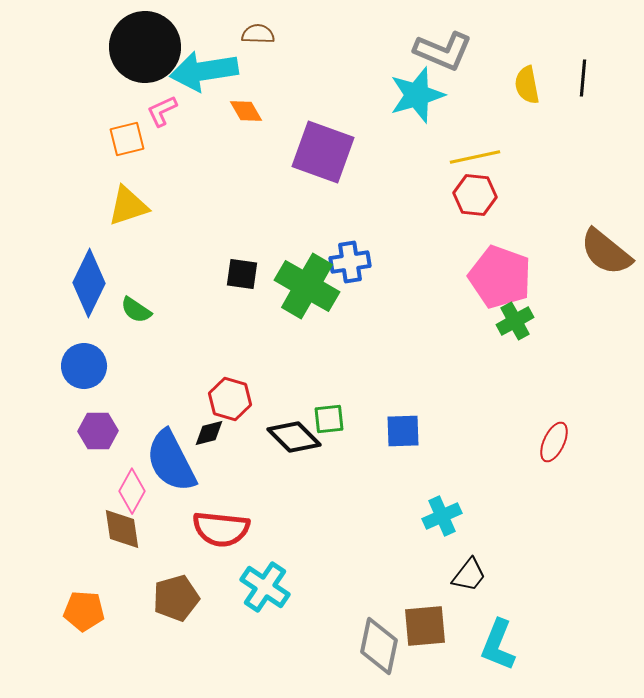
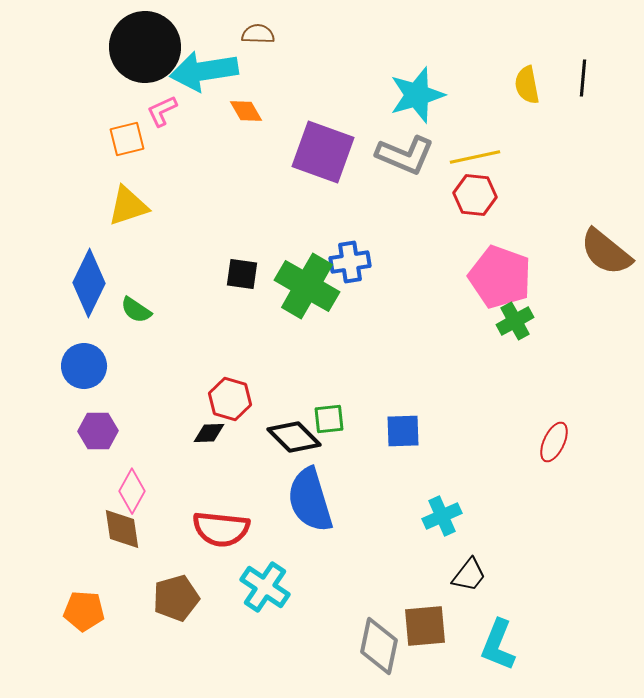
gray L-shape at (443, 51): moved 38 px left, 104 px down
black diamond at (209, 433): rotated 12 degrees clockwise
blue semicircle at (171, 461): moved 139 px right, 39 px down; rotated 10 degrees clockwise
